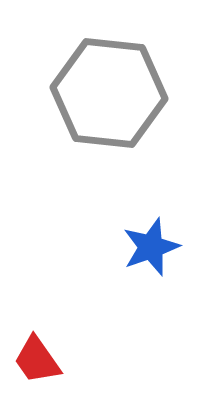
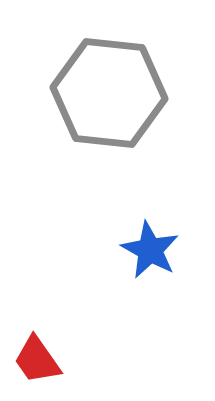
blue star: moved 1 px left, 3 px down; rotated 24 degrees counterclockwise
